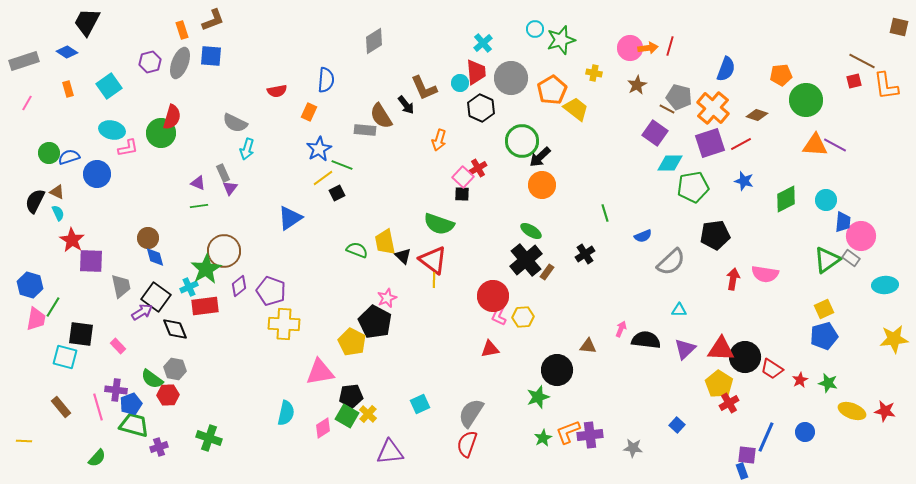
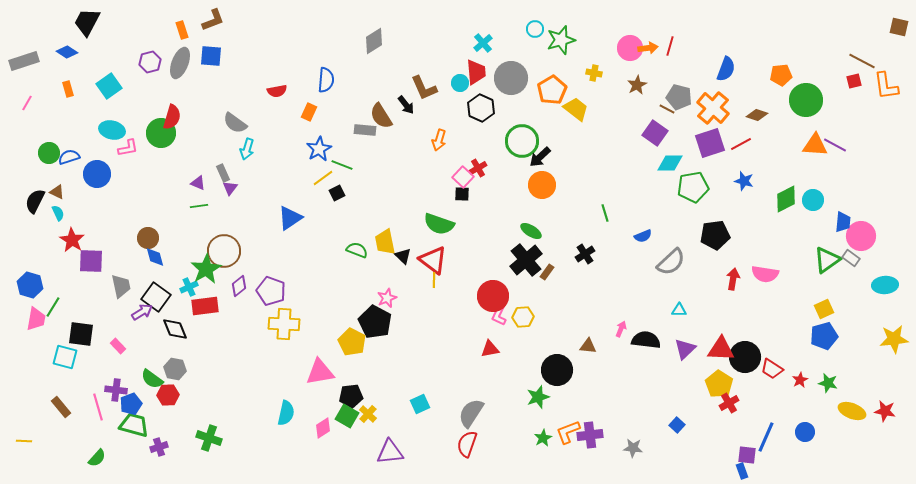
gray semicircle at (235, 123): rotated 10 degrees clockwise
cyan circle at (826, 200): moved 13 px left
